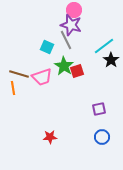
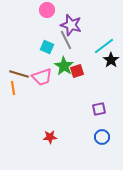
pink circle: moved 27 px left
